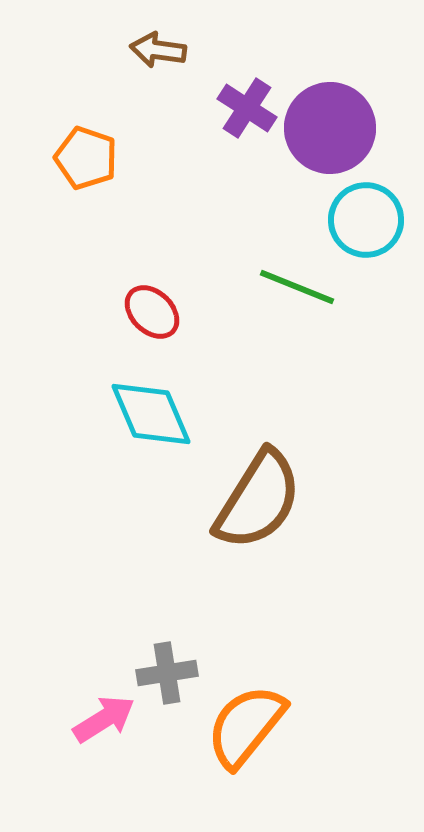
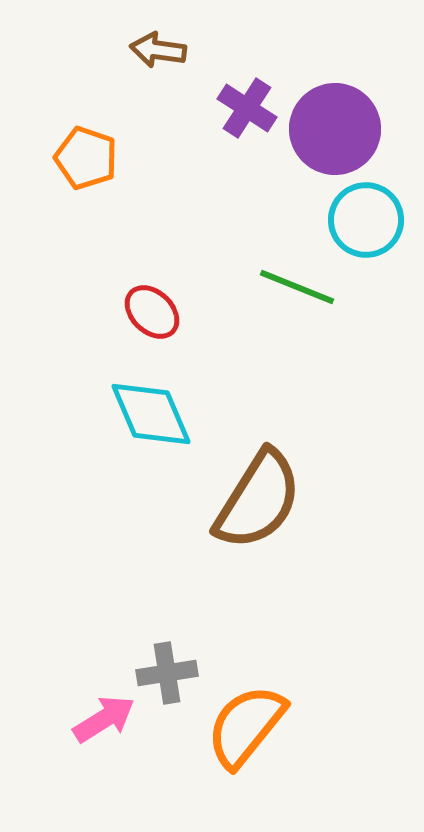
purple circle: moved 5 px right, 1 px down
